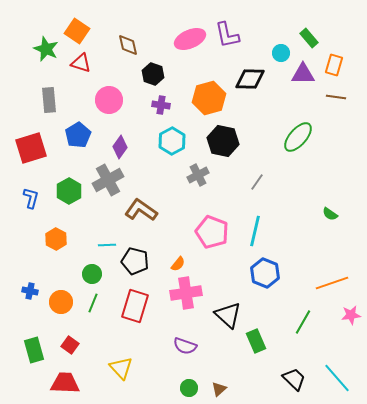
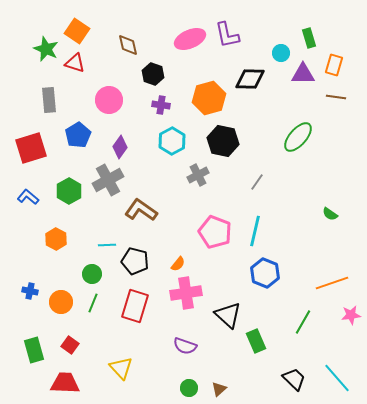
green rectangle at (309, 38): rotated 24 degrees clockwise
red triangle at (81, 63): moved 6 px left
blue L-shape at (31, 198): moved 3 px left, 1 px up; rotated 65 degrees counterclockwise
pink pentagon at (212, 232): moved 3 px right
